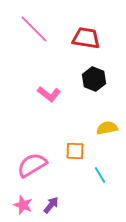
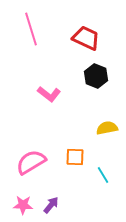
pink line: moved 3 px left; rotated 28 degrees clockwise
red trapezoid: rotated 16 degrees clockwise
black hexagon: moved 2 px right, 3 px up
orange square: moved 6 px down
pink semicircle: moved 1 px left, 3 px up
cyan line: moved 3 px right
pink star: rotated 18 degrees counterclockwise
